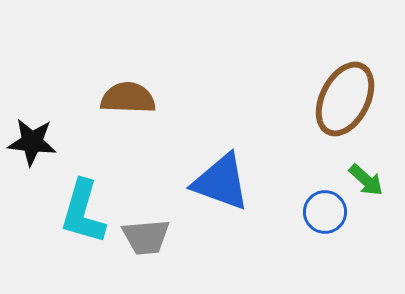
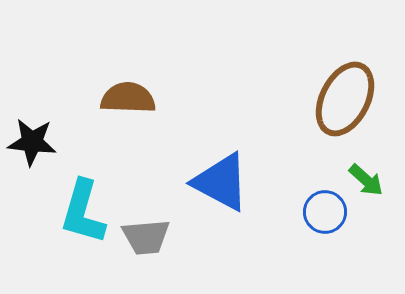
blue triangle: rotated 8 degrees clockwise
